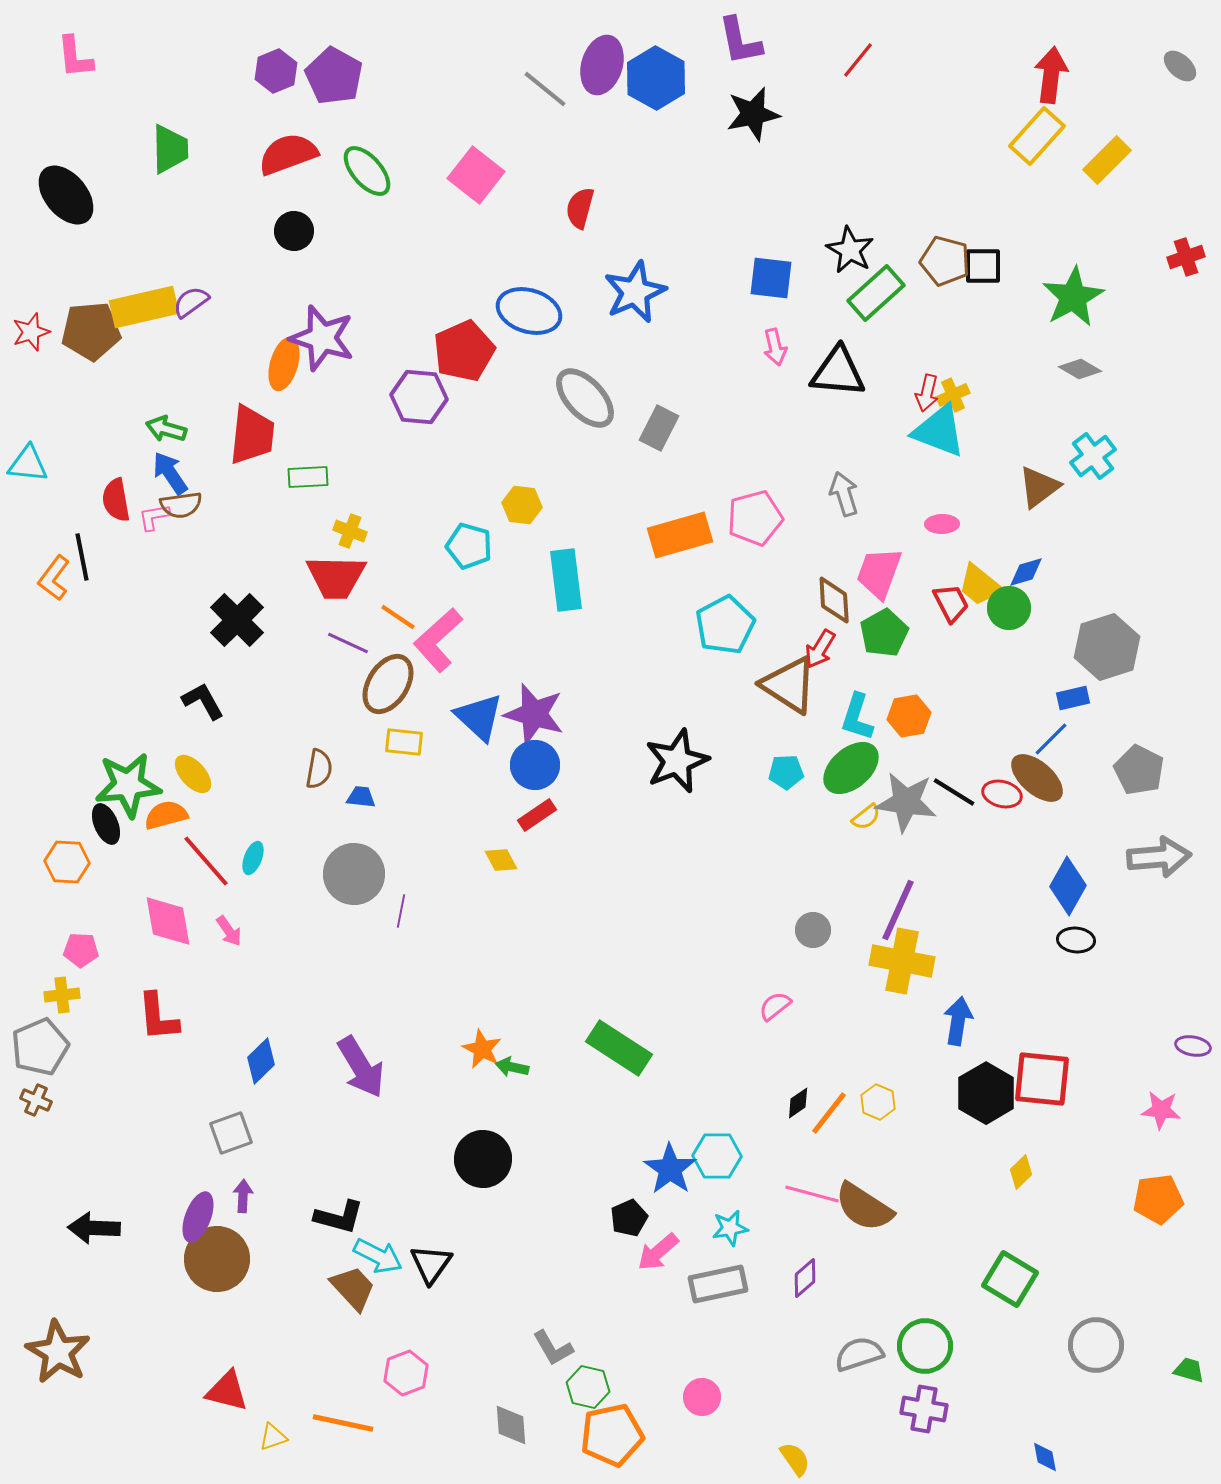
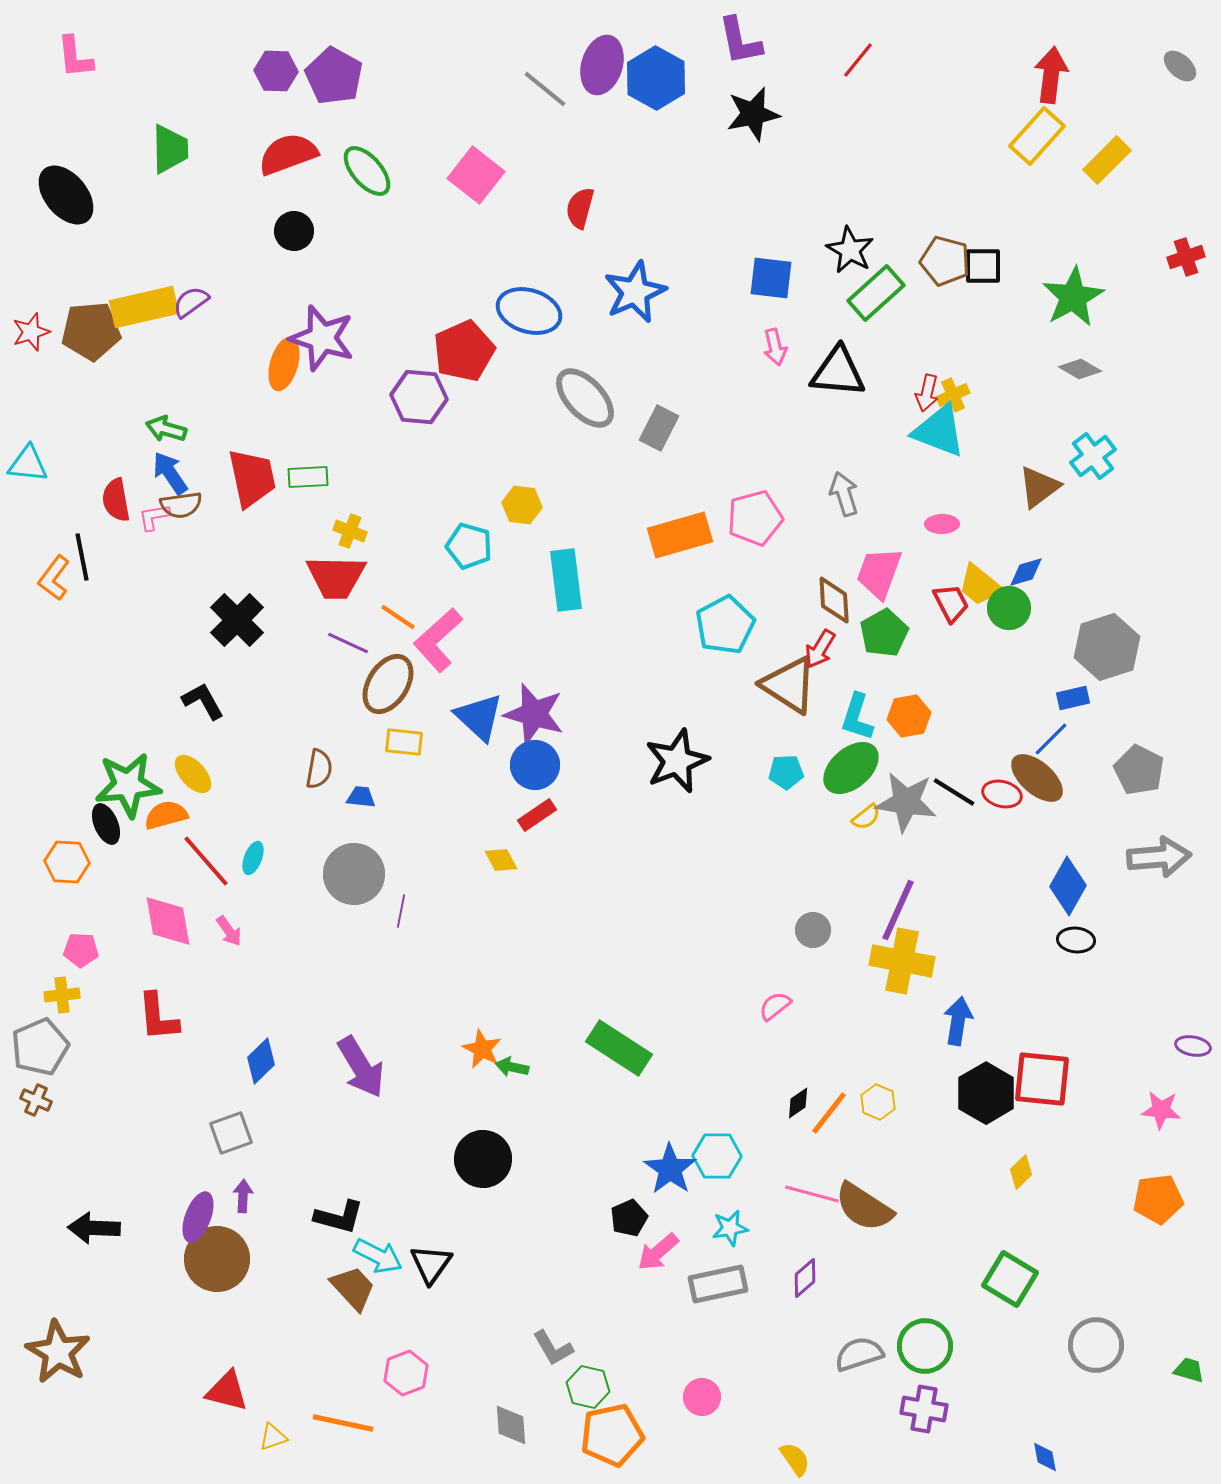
purple hexagon at (276, 71): rotated 24 degrees clockwise
red trapezoid at (252, 435): moved 43 px down; rotated 18 degrees counterclockwise
